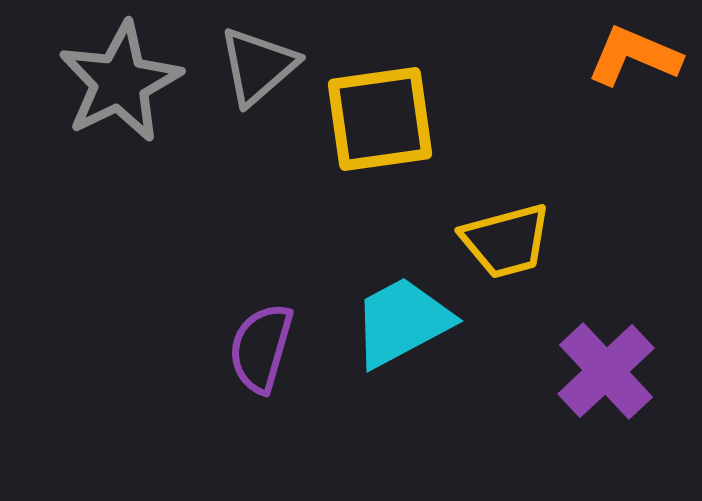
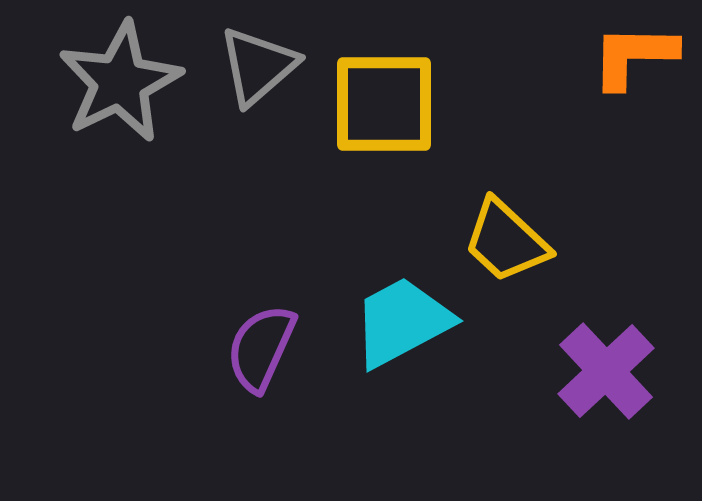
orange L-shape: rotated 22 degrees counterclockwise
yellow square: moved 4 px right, 15 px up; rotated 8 degrees clockwise
yellow trapezoid: rotated 58 degrees clockwise
purple semicircle: rotated 8 degrees clockwise
